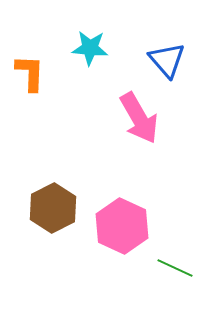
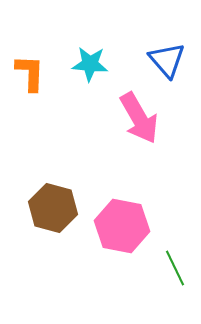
cyan star: moved 16 px down
brown hexagon: rotated 18 degrees counterclockwise
pink hexagon: rotated 14 degrees counterclockwise
green line: rotated 39 degrees clockwise
